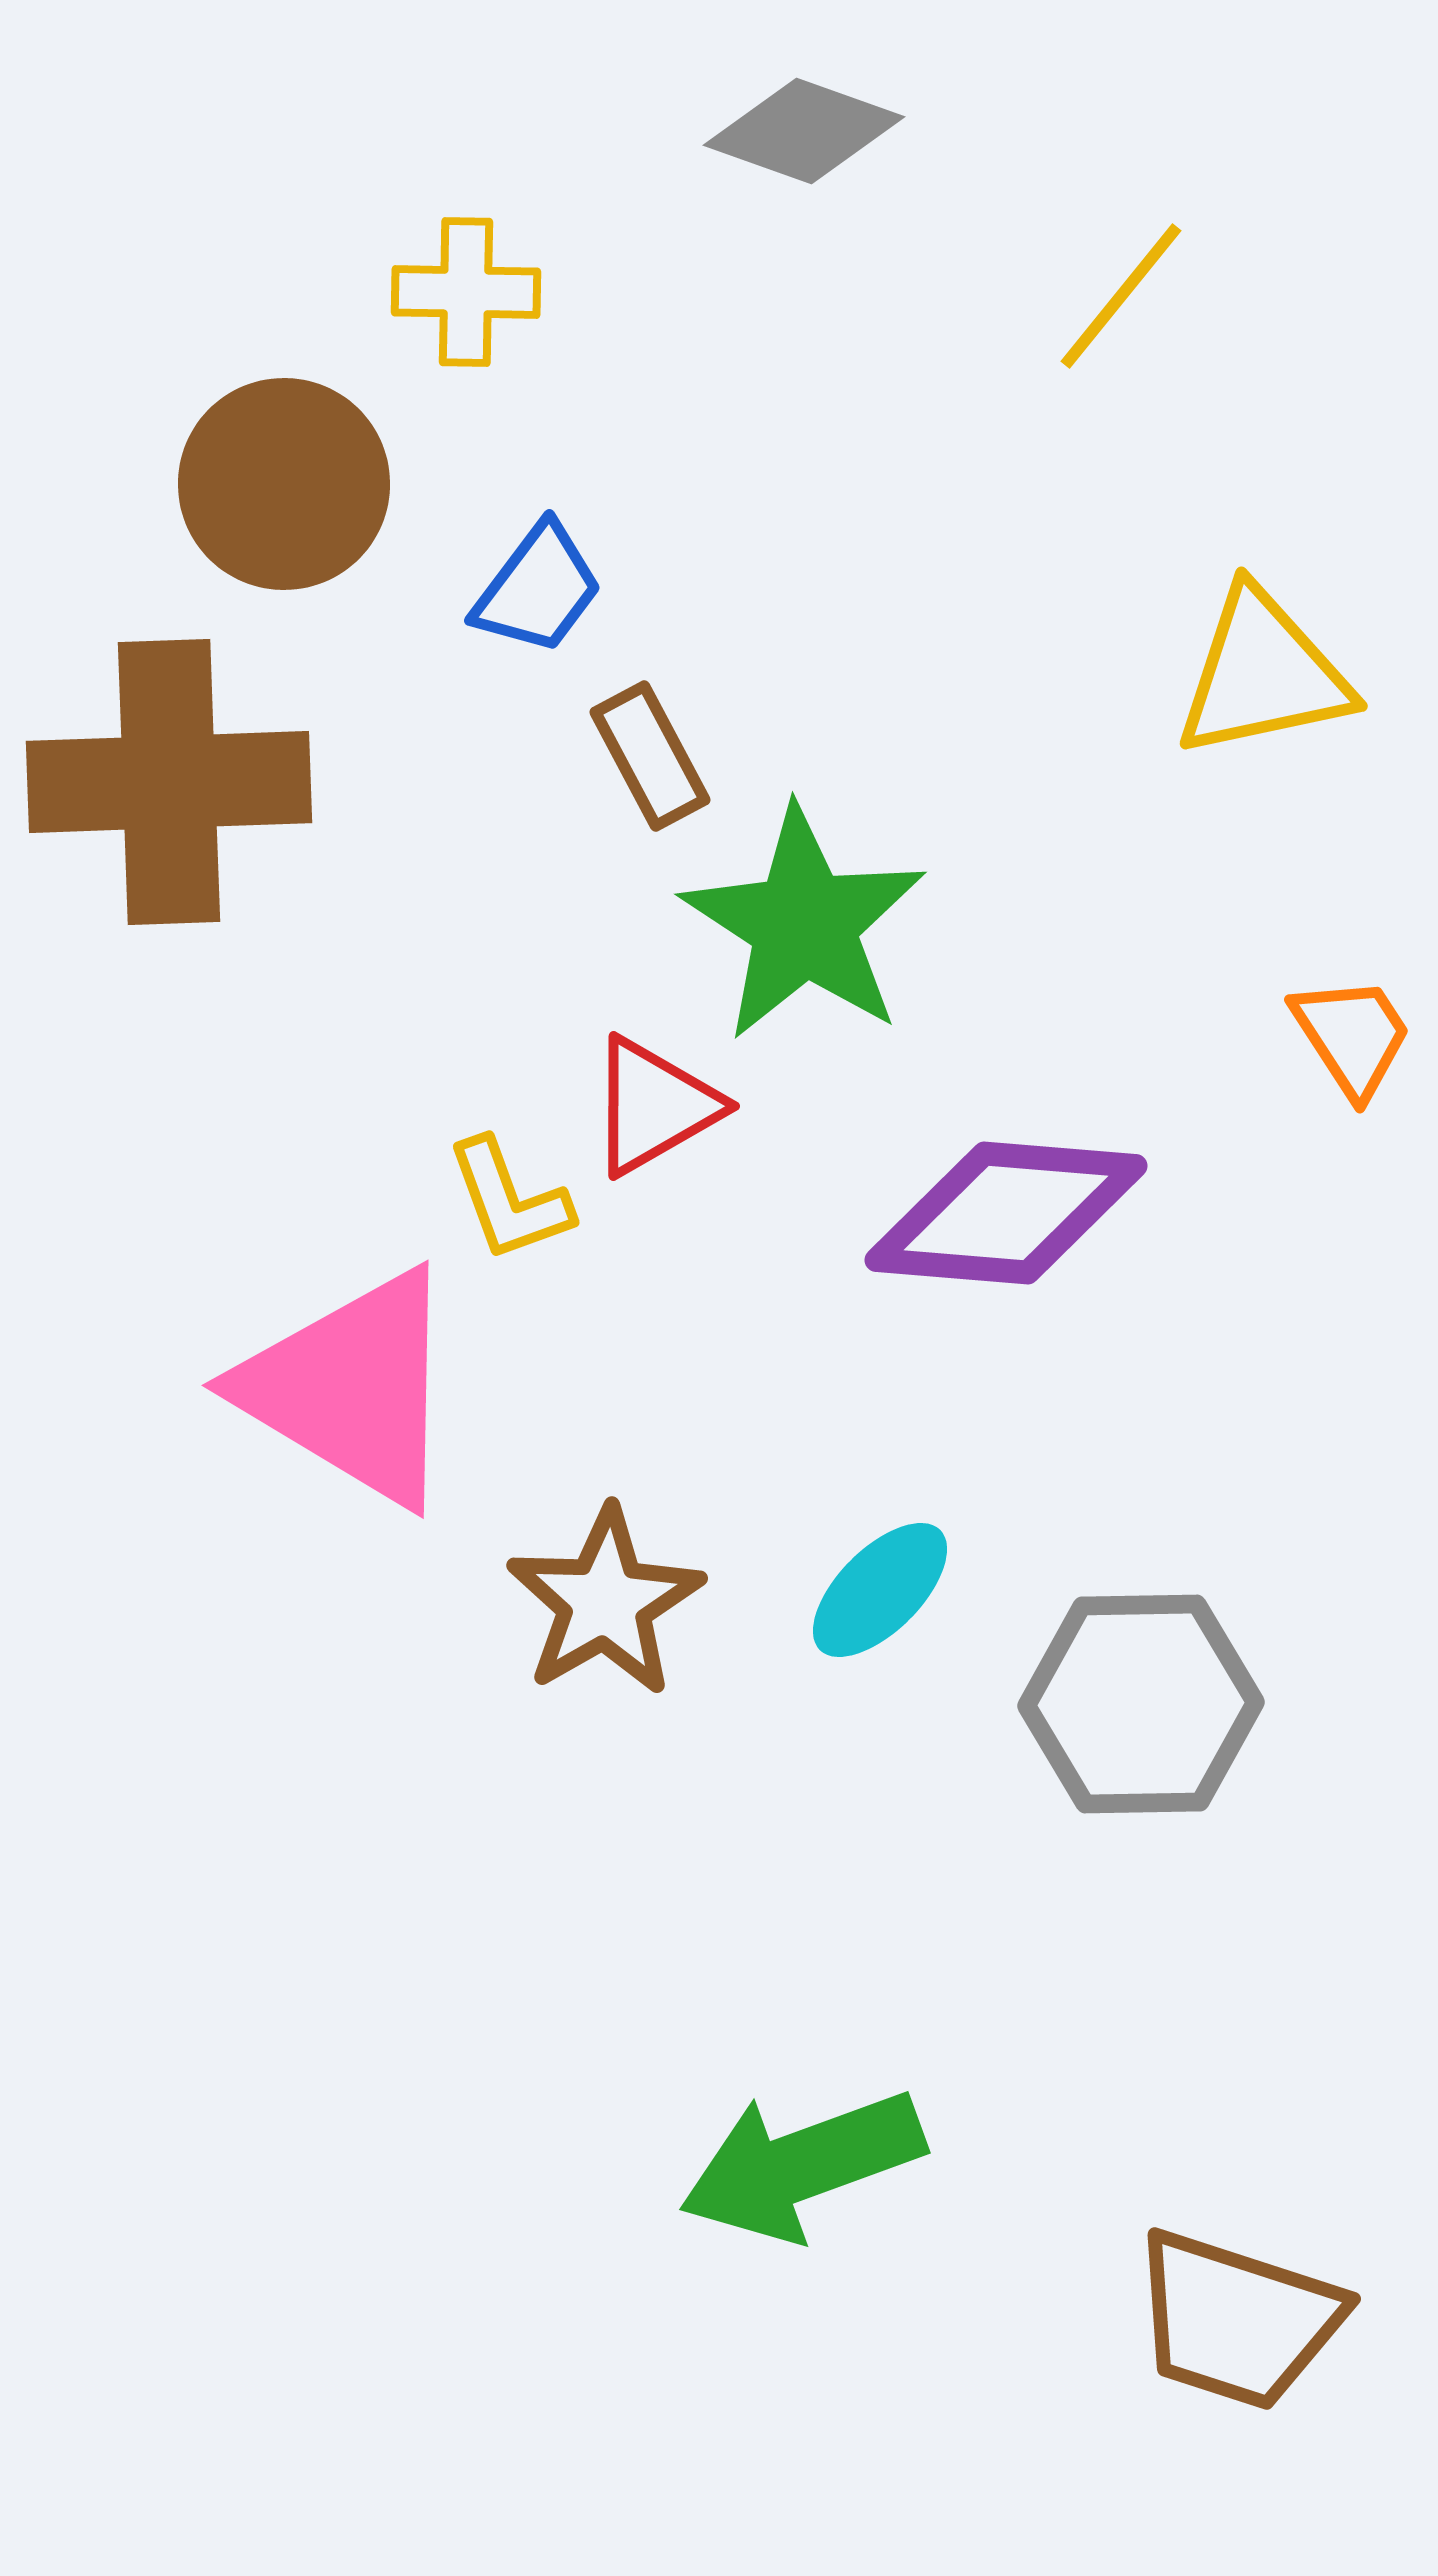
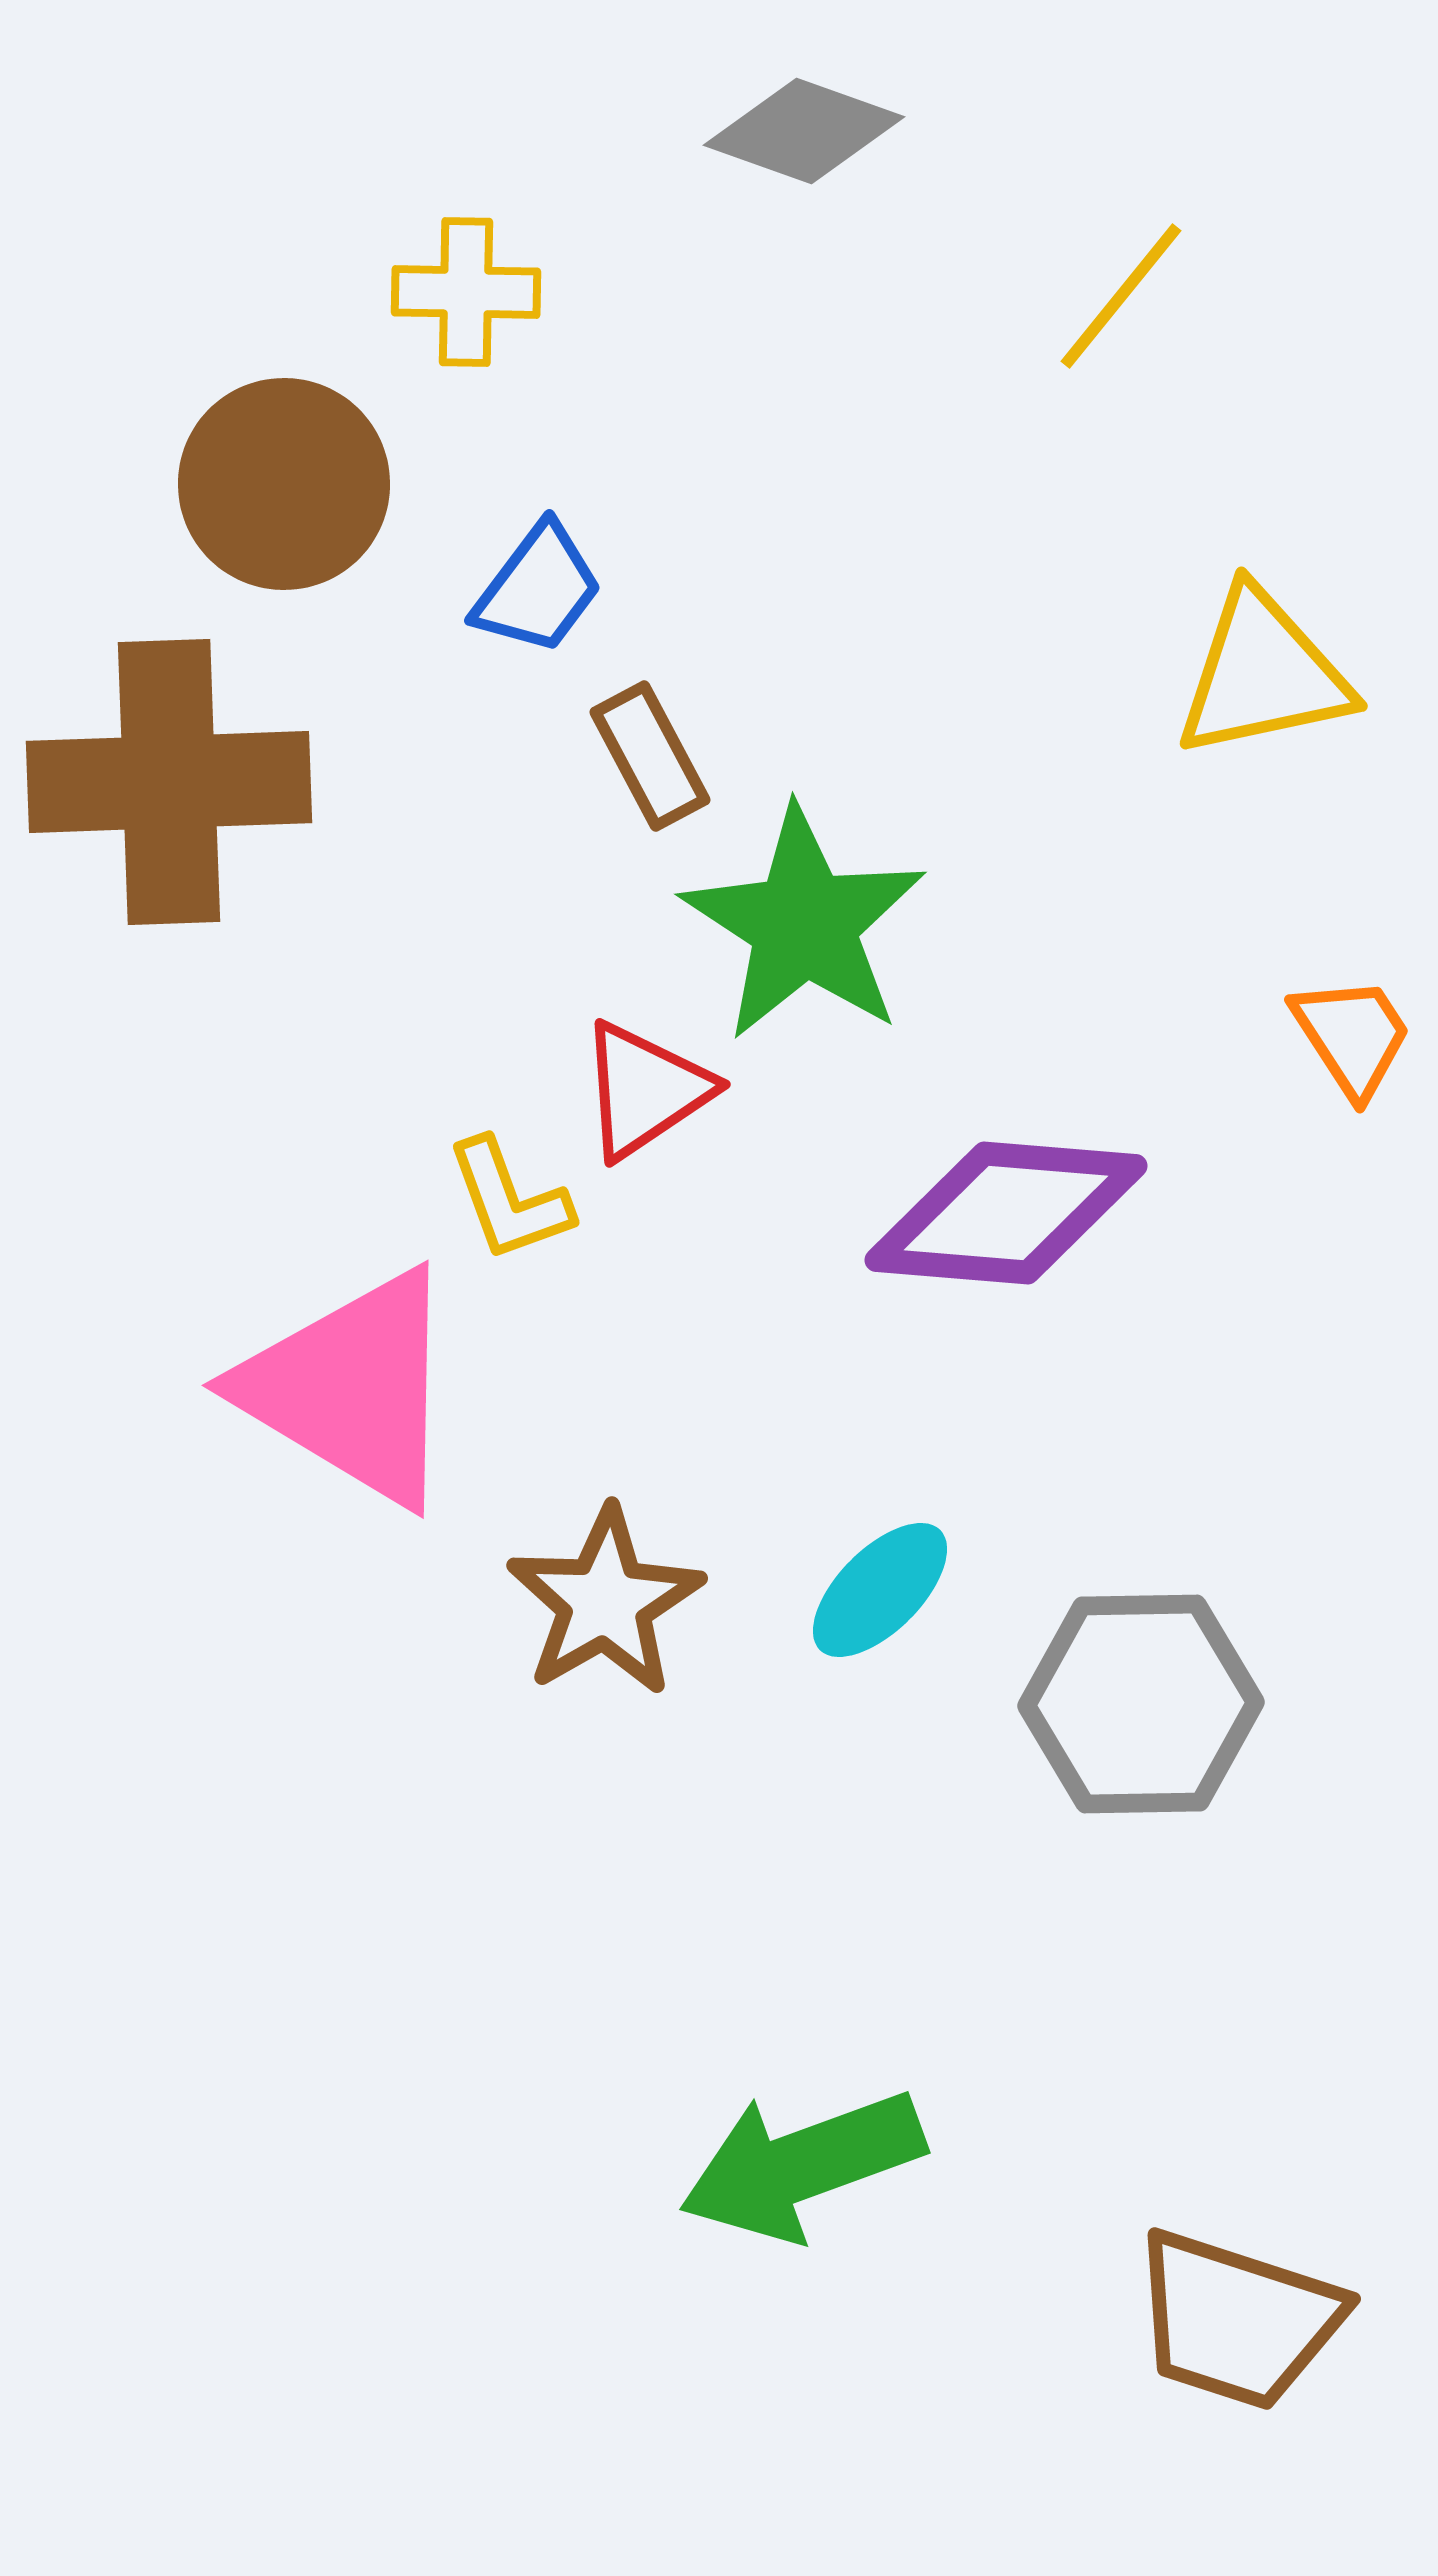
red triangle: moved 9 px left, 16 px up; rotated 4 degrees counterclockwise
